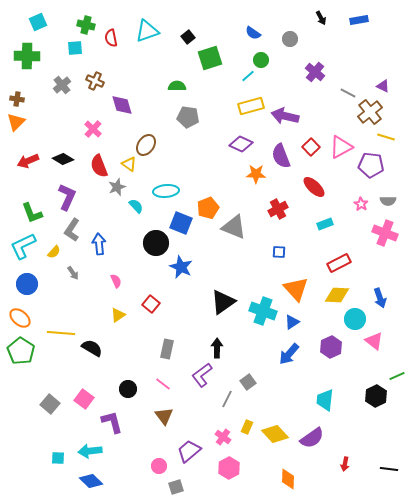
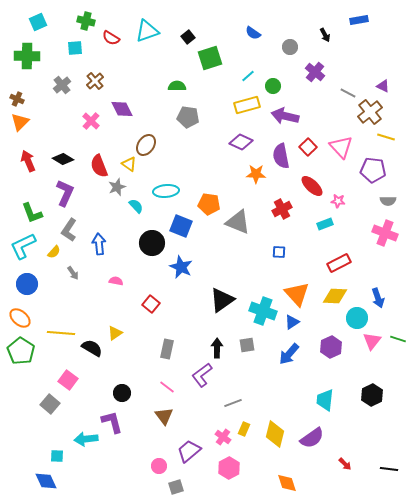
black arrow at (321, 18): moved 4 px right, 17 px down
green cross at (86, 25): moved 4 px up
red semicircle at (111, 38): rotated 48 degrees counterclockwise
gray circle at (290, 39): moved 8 px down
green circle at (261, 60): moved 12 px right, 26 px down
brown cross at (95, 81): rotated 24 degrees clockwise
brown cross at (17, 99): rotated 16 degrees clockwise
purple diamond at (122, 105): moved 4 px down; rotated 10 degrees counterclockwise
yellow rectangle at (251, 106): moved 4 px left, 1 px up
orange triangle at (16, 122): moved 4 px right
pink cross at (93, 129): moved 2 px left, 8 px up
purple diamond at (241, 144): moved 2 px up
red square at (311, 147): moved 3 px left
pink triangle at (341, 147): rotated 45 degrees counterclockwise
purple semicircle at (281, 156): rotated 10 degrees clockwise
red arrow at (28, 161): rotated 90 degrees clockwise
purple pentagon at (371, 165): moved 2 px right, 5 px down
red ellipse at (314, 187): moved 2 px left, 1 px up
purple L-shape at (67, 197): moved 2 px left, 4 px up
pink star at (361, 204): moved 23 px left, 3 px up; rotated 24 degrees counterclockwise
orange pentagon at (208, 208): moved 1 px right, 4 px up; rotated 30 degrees clockwise
red cross at (278, 209): moved 4 px right
blue square at (181, 223): moved 3 px down
gray triangle at (234, 227): moved 4 px right, 5 px up
gray L-shape at (72, 230): moved 3 px left
black circle at (156, 243): moved 4 px left
pink semicircle at (116, 281): rotated 56 degrees counterclockwise
orange triangle at (296, 289): moved 1 px right, 5 px down
yellow diamond at (337, 295): moved 2 px left, 1 px down
blue arrow at (380, 298): moved 2 px left
black triangle at (223, 302): moved 1 px left, 2 px up
yellow triangle at (118, 315): moved 3 px left, 18 px down
cyan circle at (355, 319): moved 2 px right, 1 px up
pink triangle at (374, 341): moved 2 px left; rotated 30 degrees clockwise
green line at (397, 376): moved 1 px right, 37 px up; rotated 42 degrees clockwise
gray square at (248, 382): moved 1 px left, 37 px up; rotated 28 degrees clockwise
pink line at (163, 384): moved 4 px right, 3 px down
black circle at (128, 389): moved 6 px left, 4 px down
black hexagon at (376, 396): moved 4 px left, 1 px up
pink square at (84, 399): moved 16 px left, 19 px up
gray line at (227, 399): moved 6 px right, 4 px down; rotated 42 degrees clockwise
yellow rectangle at (247, 427): moved 3 px left, 2 px down
yellow diamond at (275, 434): rotated 56 degrees clockwise
cyan arrow at (90, 451): moved 4 px left, 12 px up
cyan square at (58, 458): moved 1 px left, 2 px up
red arrow at (345, 464): rotated 56 degrees counterclockwise
orange diamond at (288, 479): moved 1 px left, 4 px down; rotated 20 degrees counterclockwise
blue diamond at (91, 481): moved 45 px left; rotated 20 degrees clockwise
